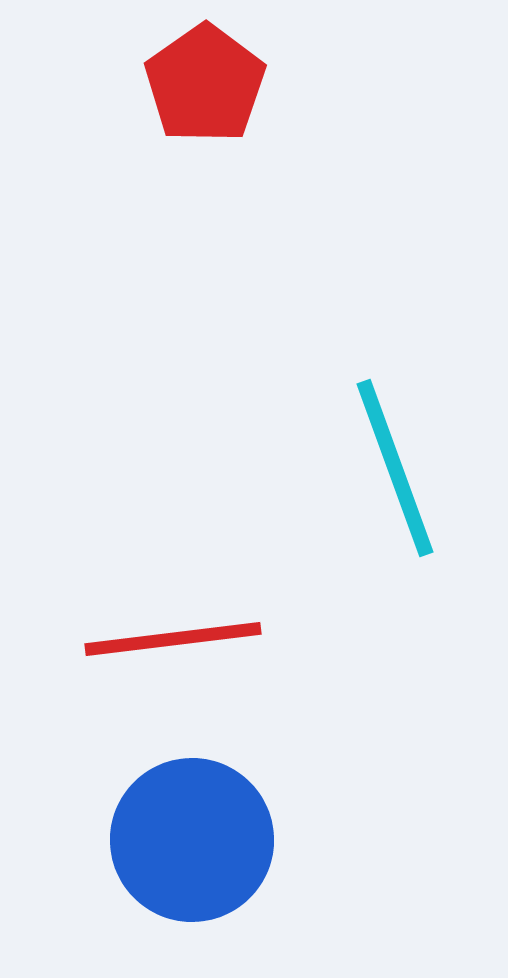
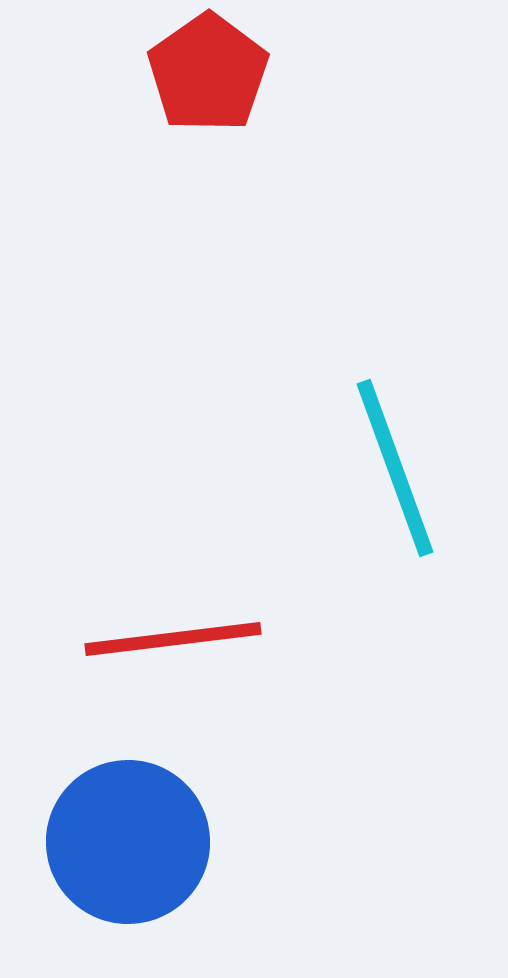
red pentagon: moved 3 px right, 11 px up
blue circle: moved 64 px left, 2 px down
